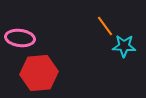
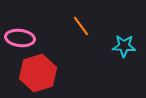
orange line: moved 24 px left
red hexagon: moved 1 px left; rotated 12 degrees counterclockwise
